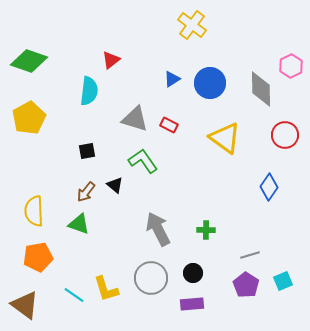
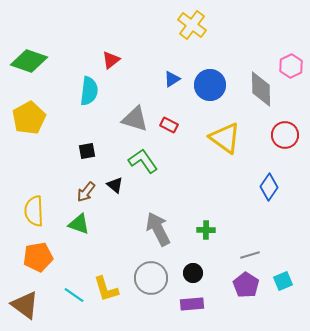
blue circle: moved 2 px down
